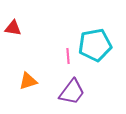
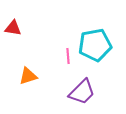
orange triangle: moved 5 px up
purple trapezoid: moved 10 px right; rotated 8 degrees clockwise
